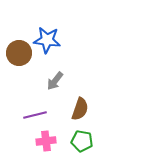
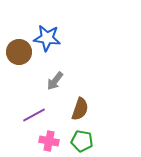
blue star: moved 2 px up
brown circle: moved 1 px up
purple line: moved 1 px left; rotated 15 degrees counterclockwise
pink cross: moved 3 px right; rotated 18 degrees clockwise
